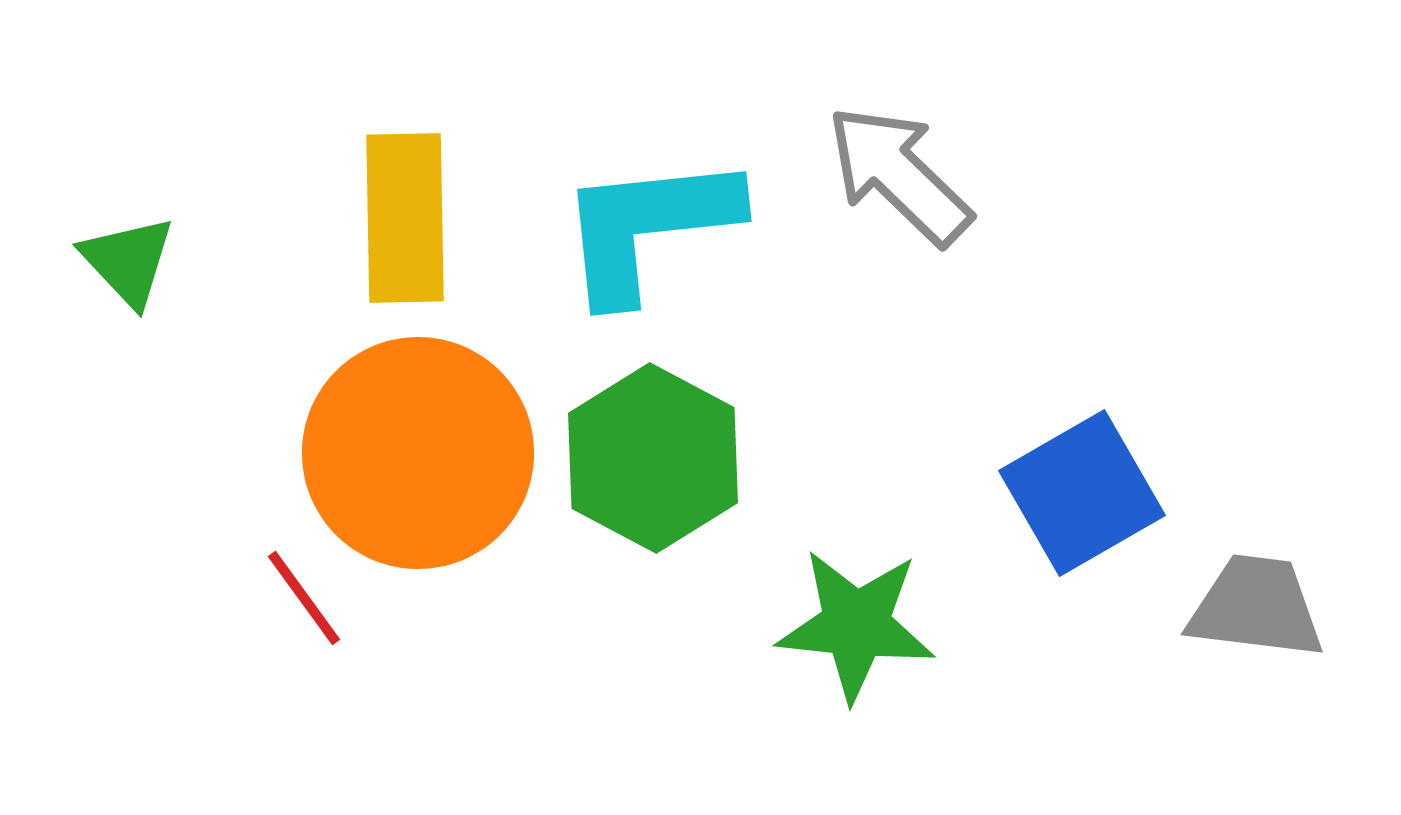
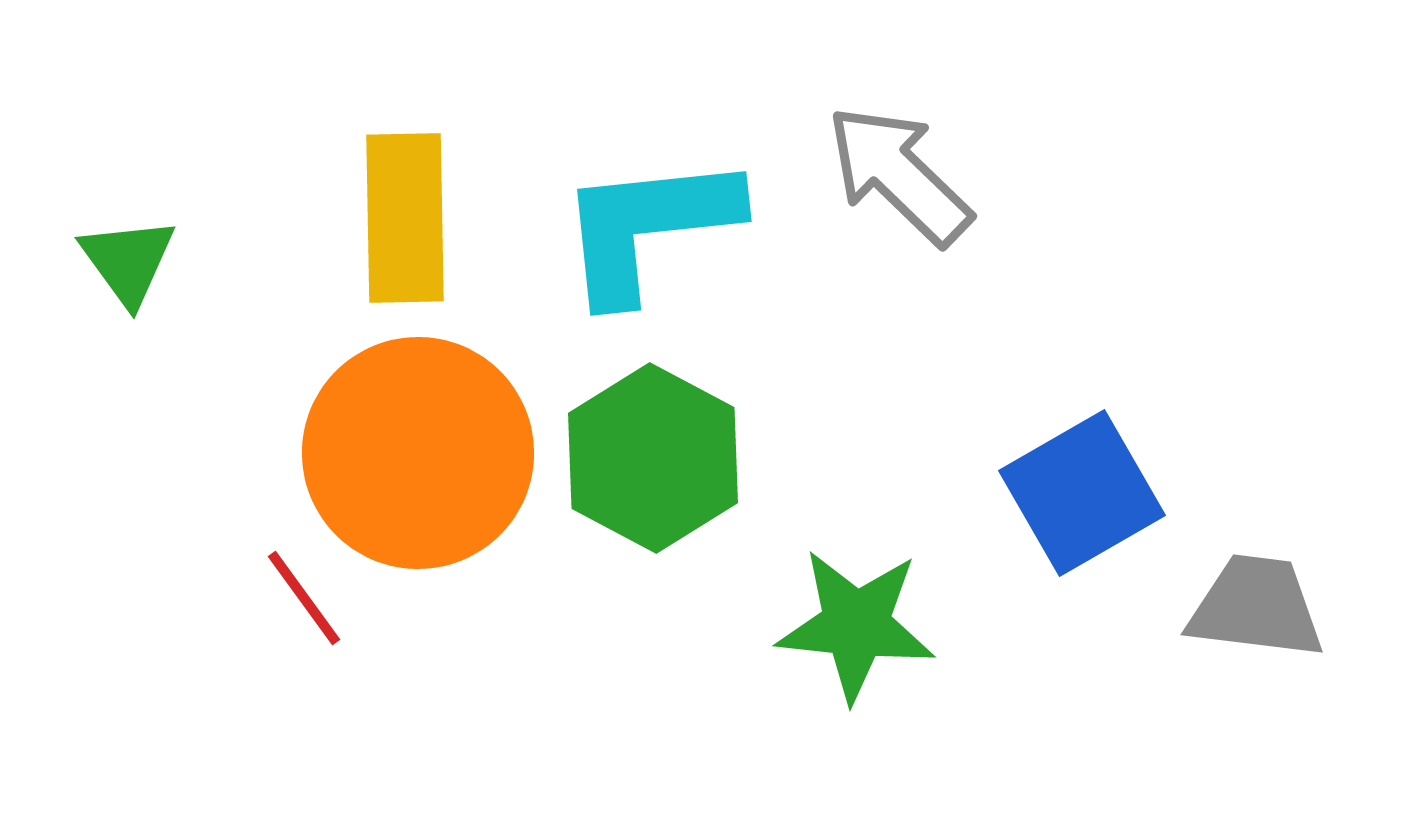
green triangle: rotated 7 degrees clockwise
